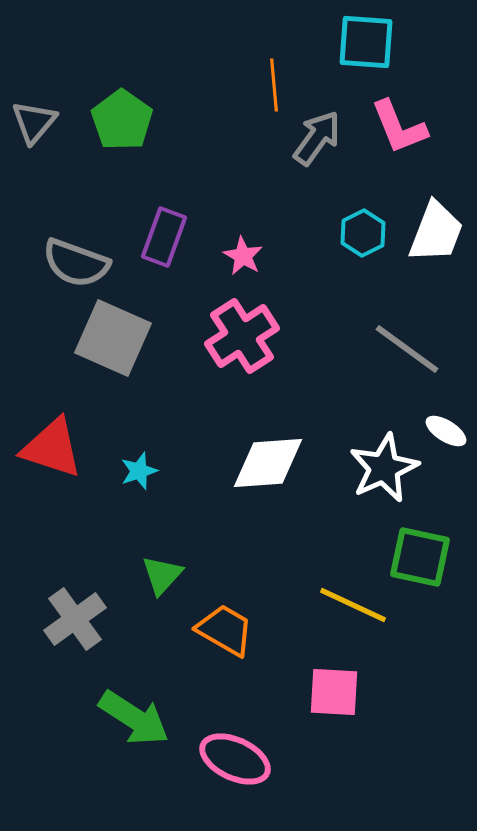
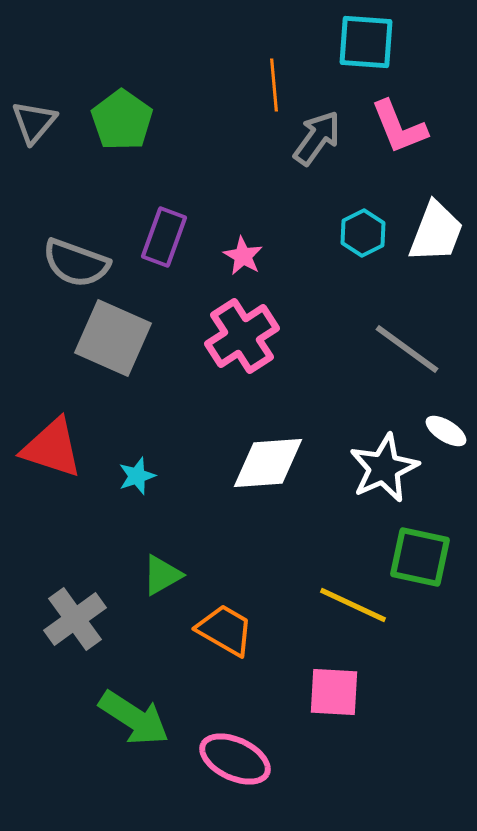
cyan star: moved 2 px left, 5 px down
green triangle: rotated 18 degrees clockwise
